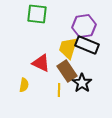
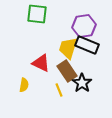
yellow line: rotated 24 degrees counterclockwise
